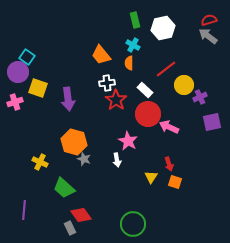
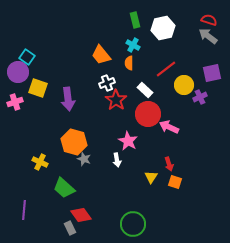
red semicircle: rotated 35 degrees clockwise
white cross: rotated 14 degrees counterclockwise
purple square: moved 49 px up
